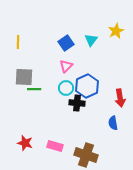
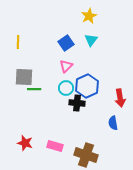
yellow star: moved 27 px left, 15 px up
